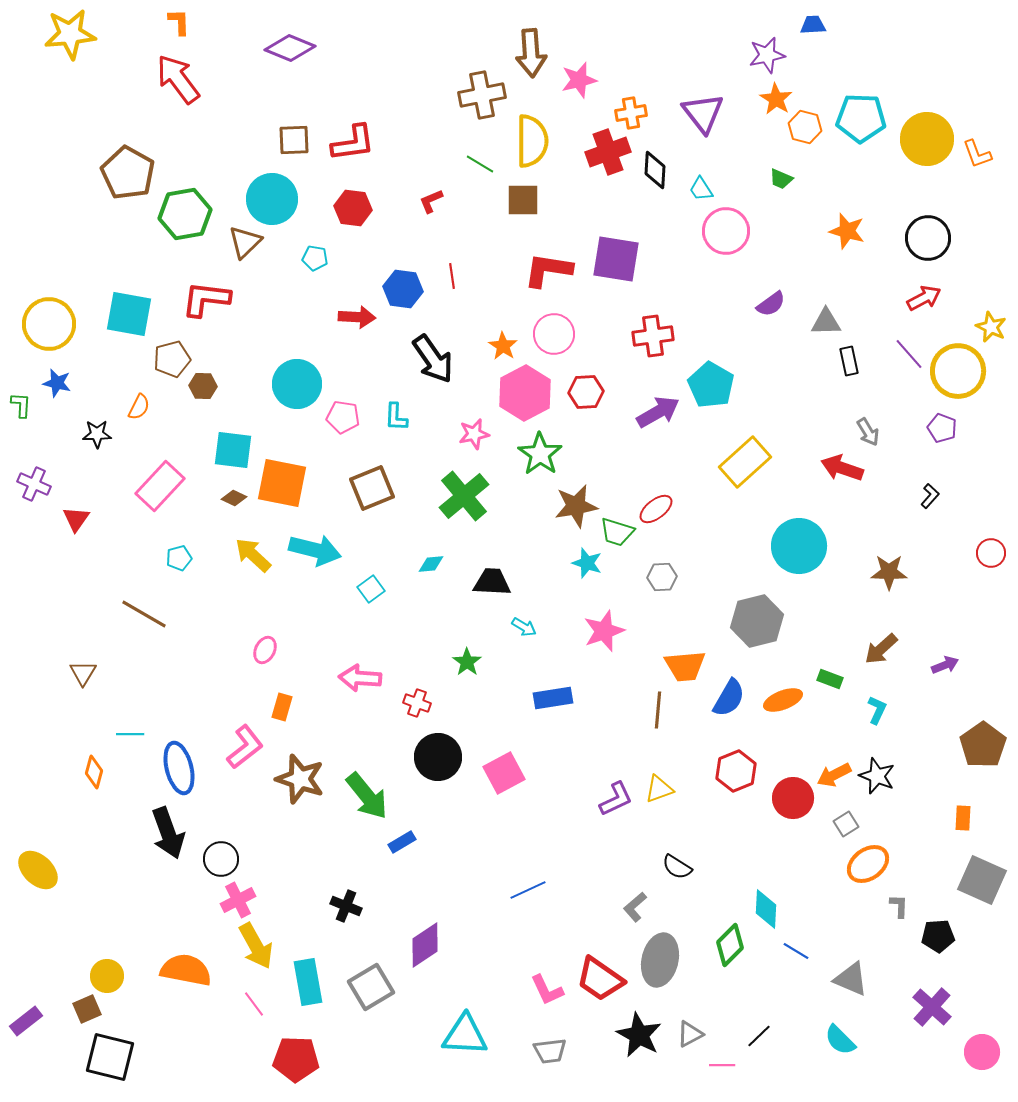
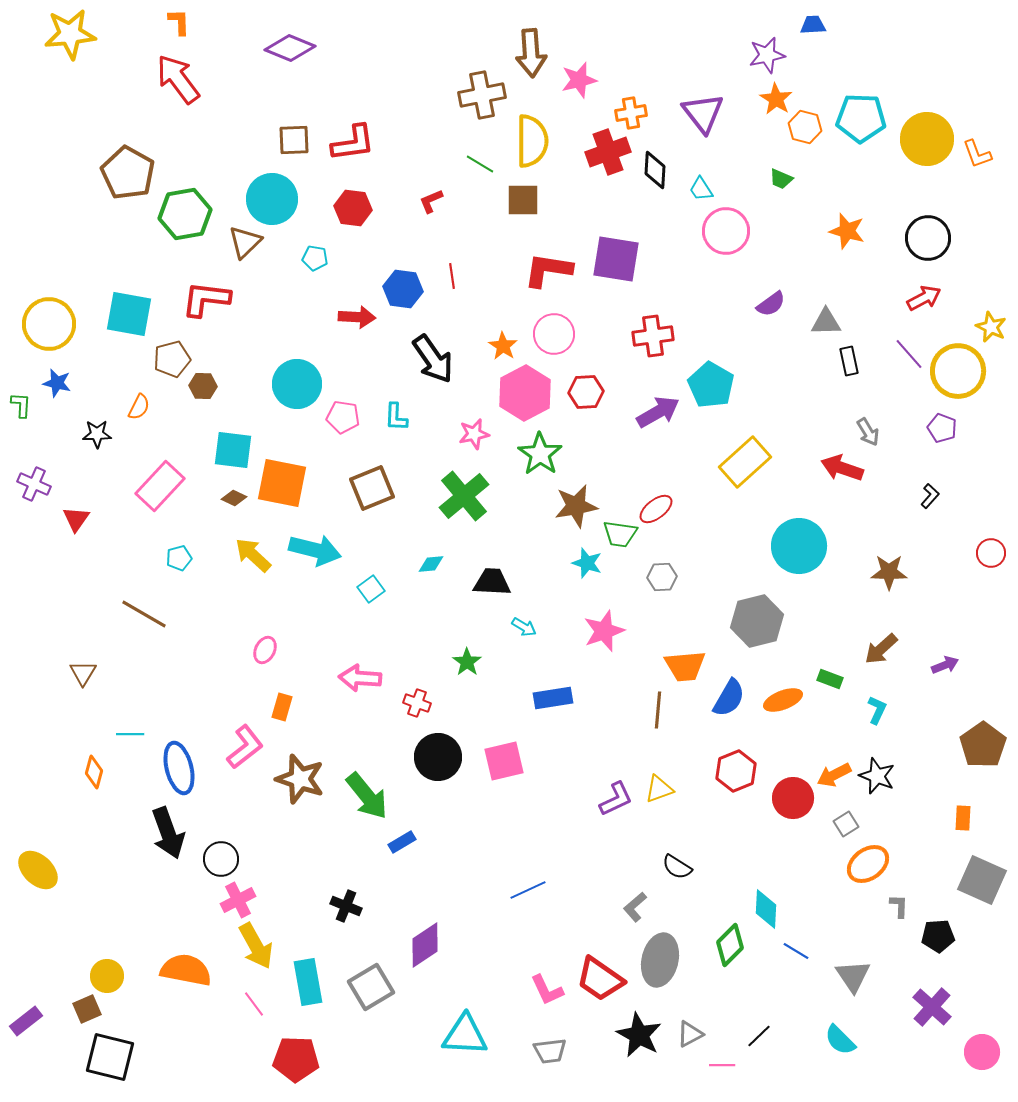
green trapezoid at (617, 532): moved 3 px right, 2 px down; rotated 9 degrees counterclockwise
pink square at (504, 773): moved 12 px up; rotated 15 degrees clockwise
gray triangle at (851, 979): moved 2 px right, 3 px up; rotated 33 degrees clockwise
